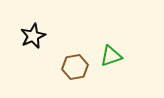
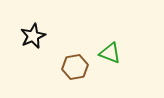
green triangle: moved 1 px left, 3 px up; rotated 40 degrees clockwise
